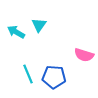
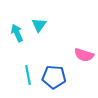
cyan arrow: moved 1 px right, 1 px down; rotated 36 degrees clockwise
cyan line: moved 1 px down; rotated 12 degrees clockwise
